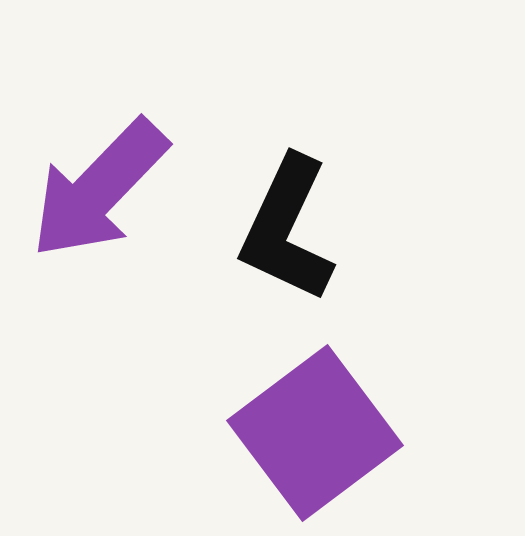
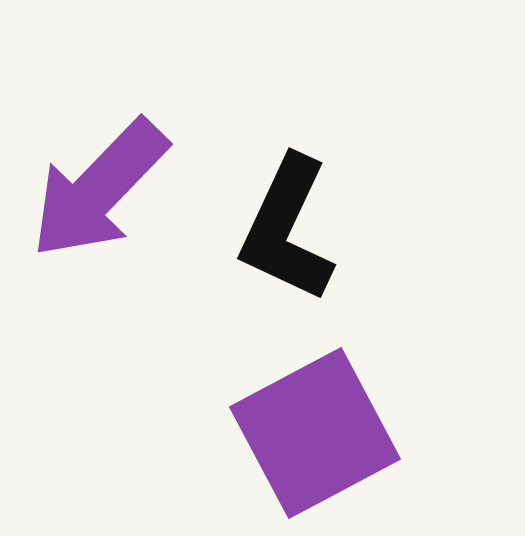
purple square: rotated 9 degrees clockwise
